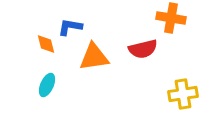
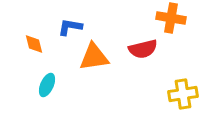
orange diamond: moved 12 px left
